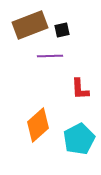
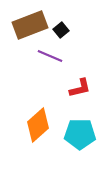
black square: moved 1 px left; rotated 28 degrees counterclockwise
purple line: rotated 25 degrees clockwise
red L-shape: moved 1 px up; rotated 100 degrees counterclockwise
cyan pentagon: moved 1 px right, 5 px up; rotated 28 degrees clockwise
